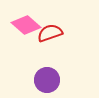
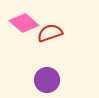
pink diamond: moved 2 px left, 2 px up
